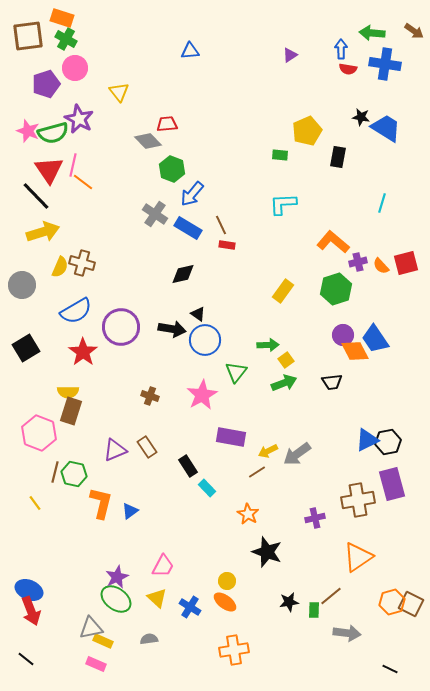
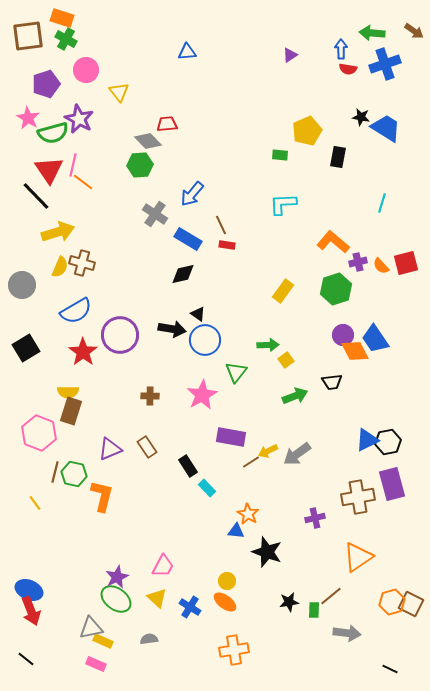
blue triangle at (190, 51): moved 3 px left, 1 px down
blue cross at (385, 64): rotated 28 degrees counterclockwise
pink circle at (75, 68): moved 11 px right, 2 px down
pink star at (28, 131): moved 13 px up; rotated 10 degrees clockwise
green hexagon at (172, 169): moved 32 px left, 4 px up; rotated 25 degrees counterclockwise
blue rectangle at (188, 228): moved 11 px down
yellow arrow at (43, 232): moved 15 px right
purple circle at (121, 327): moved 1 px left, 8 px down
green arrow at (284, 383): moved 11 px right, 13 px down
brown cross at (150, 396): rotated 18 degrees counterclockwise
purple triangle at (115, 450): moved 5 px left, 1 px up
brown line at (257, 472): moved 6 px left, 10 px up
brown cross at (358, 500): moved 3 px up
orange L-shape at (101, 503): moved 1 px right, 7 px up
blue triangle at (130, 511): moved 106 px right, 20 px down; rotated 42 degrees clockwise
